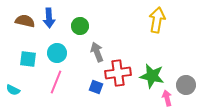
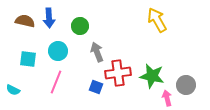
yellow arrow: rotated 40 degrees counterclockwise
cyan circle: moved 1 px right, 2 px up
